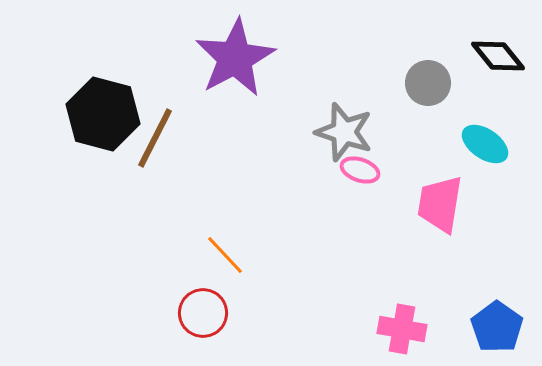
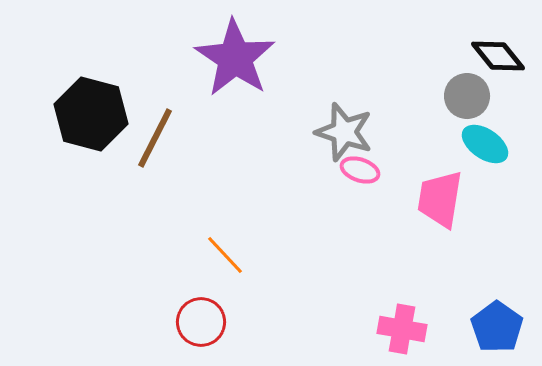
purple star: rotated 10 degrees counterclockwise
gray circle: moved 39 px right, 13 px down
black hexagon: moved 12 px left
pink trapezoid: moved 5 px up
red circle: moved 2 px left, 9 px down
